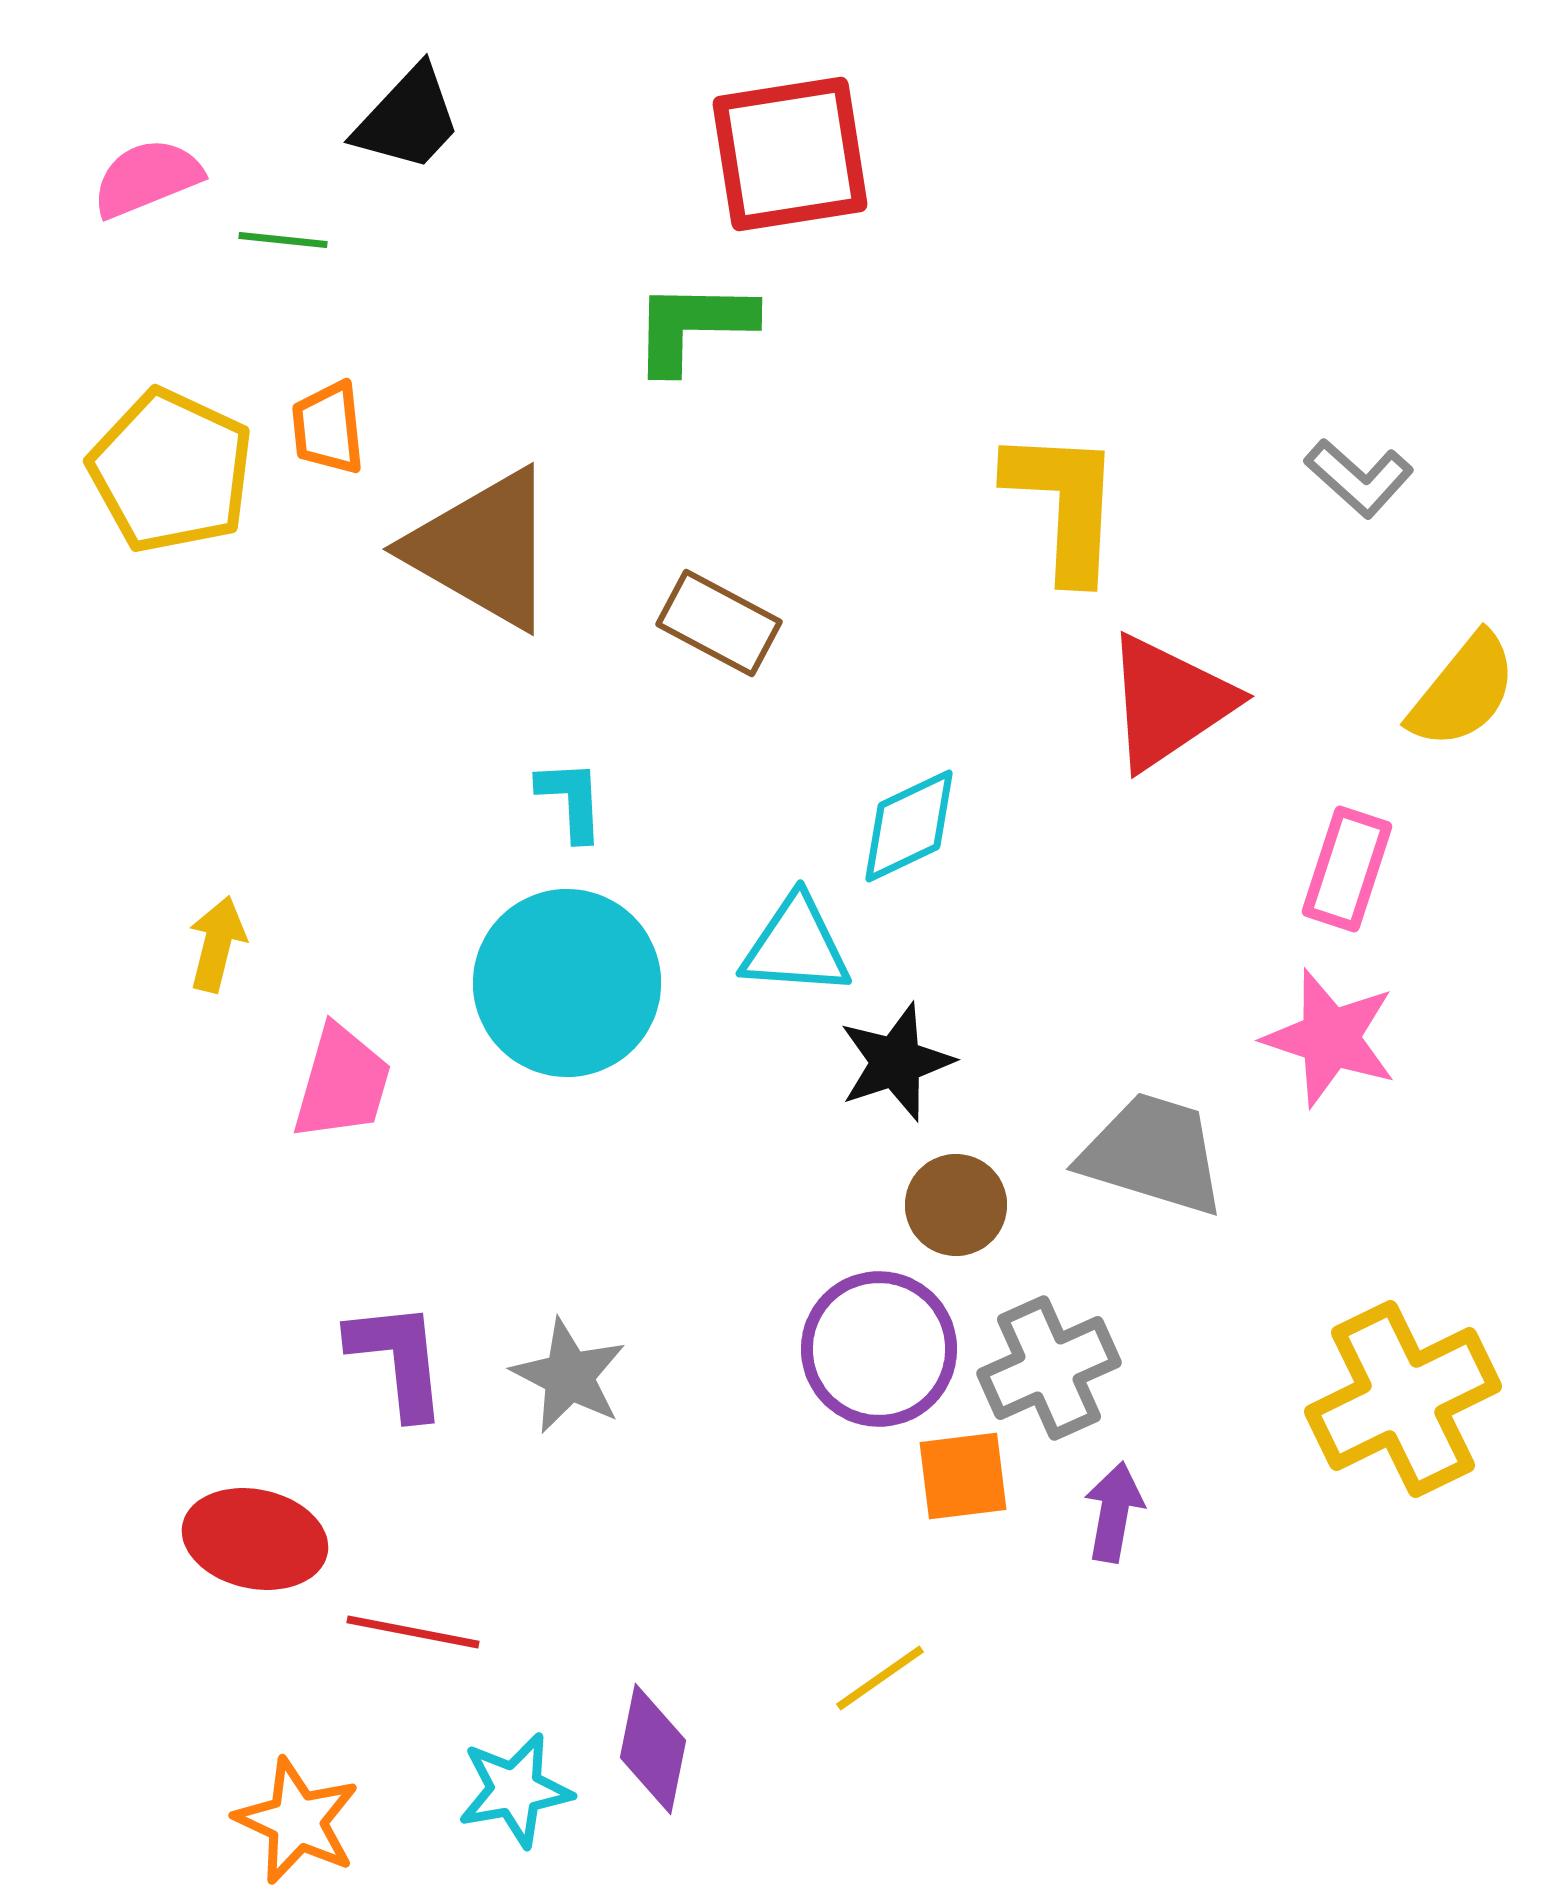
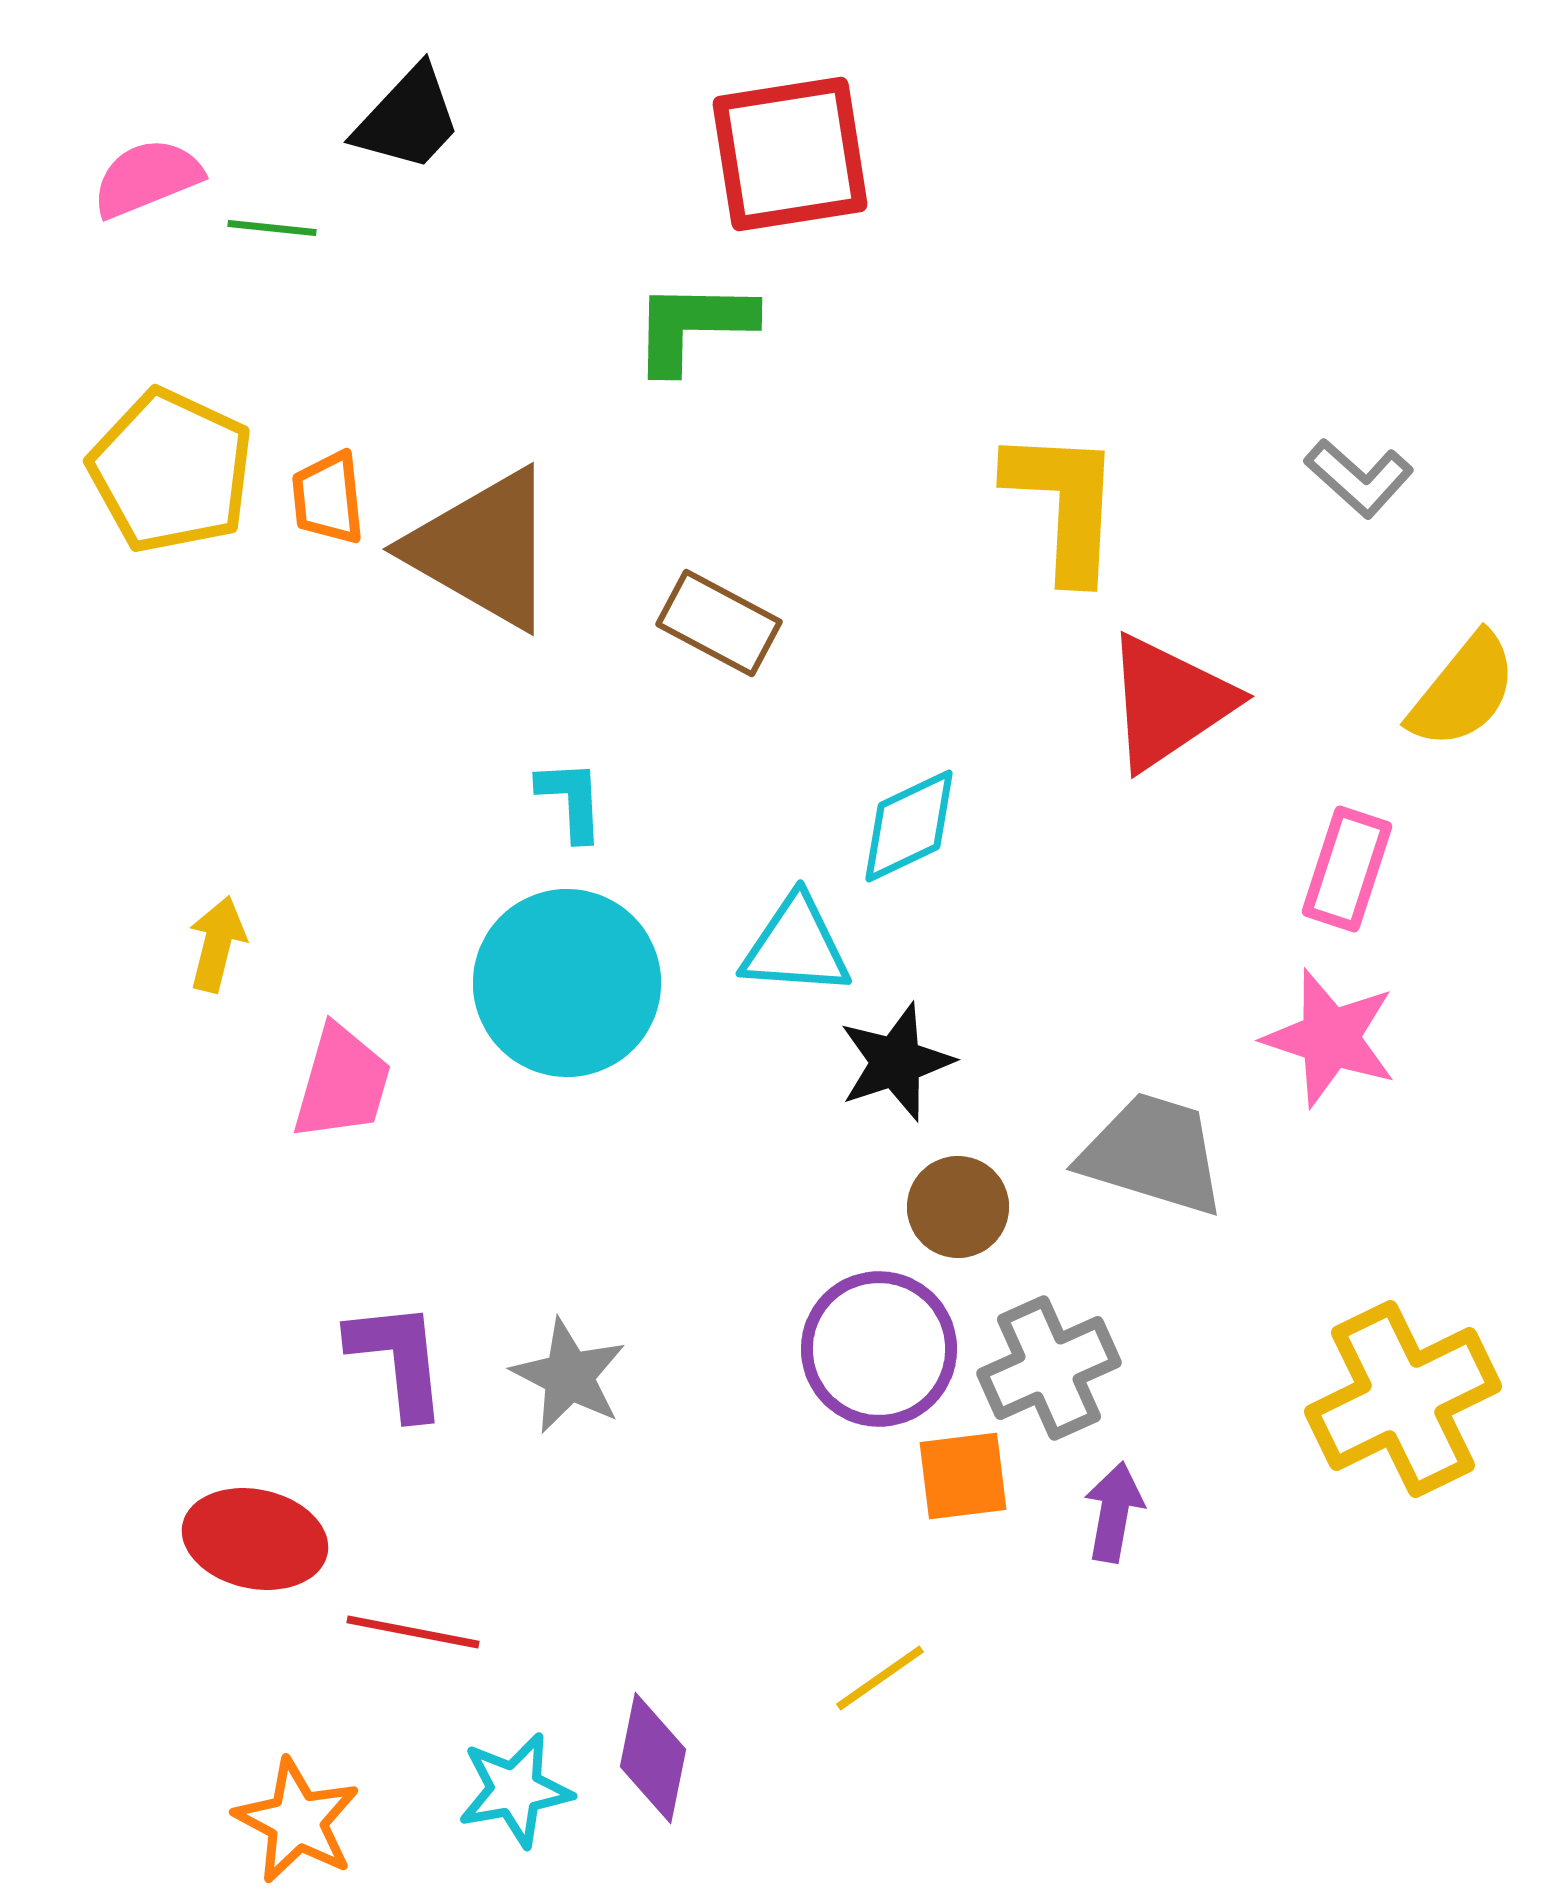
green line: moved 11 px left, 12 px up
orange trapezoid: moved 70 px down
brown circle: moved 2 px right, 2 px down
purple diamond: moved 9 px down
orange star: rotated 3 degrees clockwise
